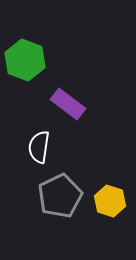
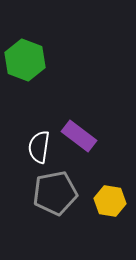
purple rectangle: moved 11 px right, 32 px down
gray pentagon: moved 5 px left, 3 px up; rotated 15 degrees clockwise
yellow hexagon: rotated 8 degrees counterclockwise
